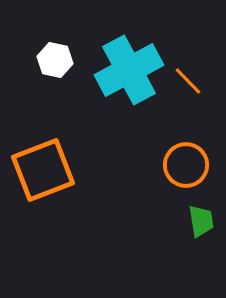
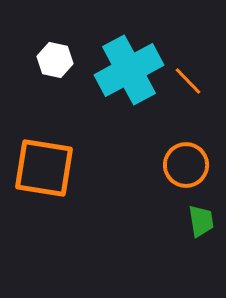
orange square: moved 1 px right, 2 px up; rotated 30 degrees clockwise
